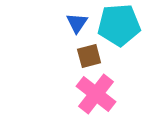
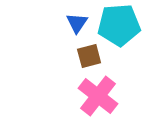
pink cross: moved 2 px right, 2 px down
